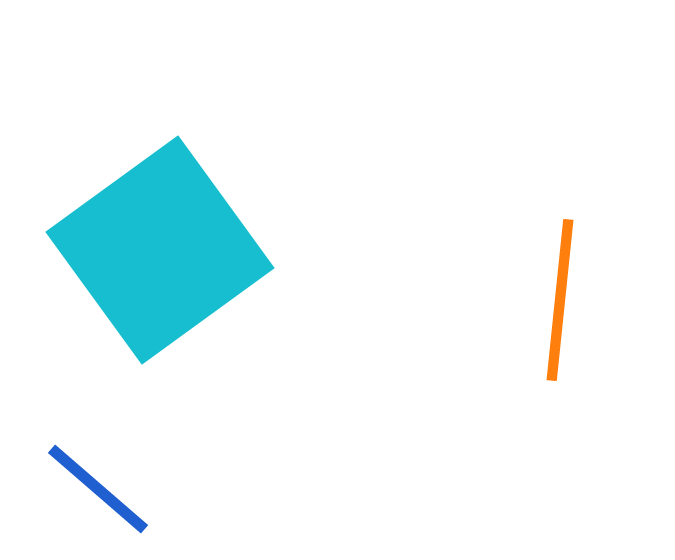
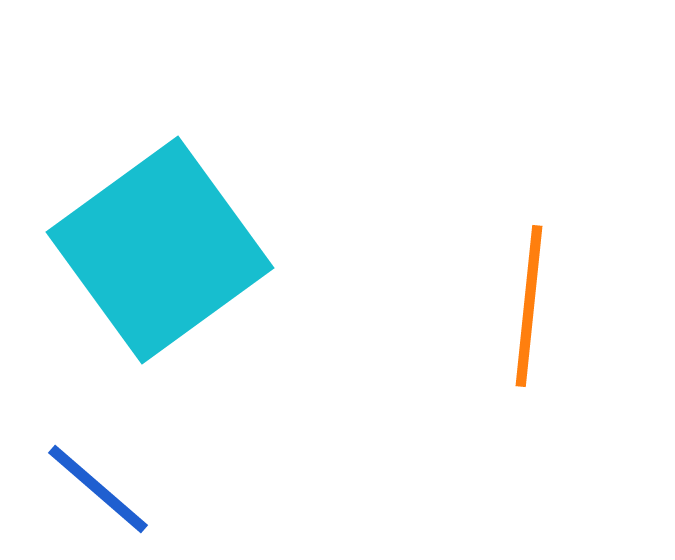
orange line: moved 31 px left, 6 px down
